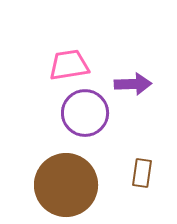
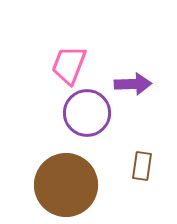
pink trapezoid: rotated 60 degrees counterclockwise
purple circle: moved 2 px right
brown rectangle: moved 7 px up
